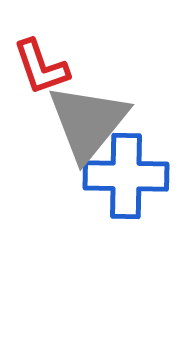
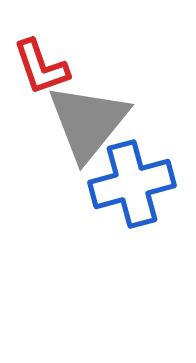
blue cross: moved 6 px right, 8 px down; rotated 16 degrees counterclockwise
